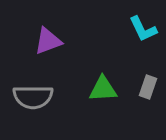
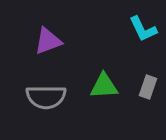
green triangle: moved 1 px right, 3 px up
gray semicircle: moved 13 px right
